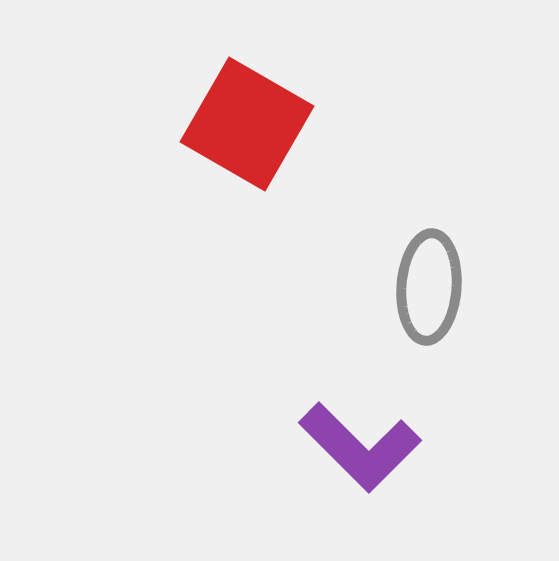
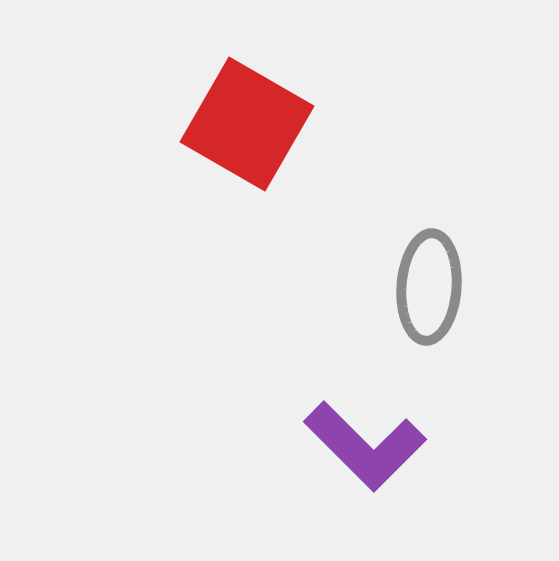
purple L-shape: moved 5 px right, 1 px up
